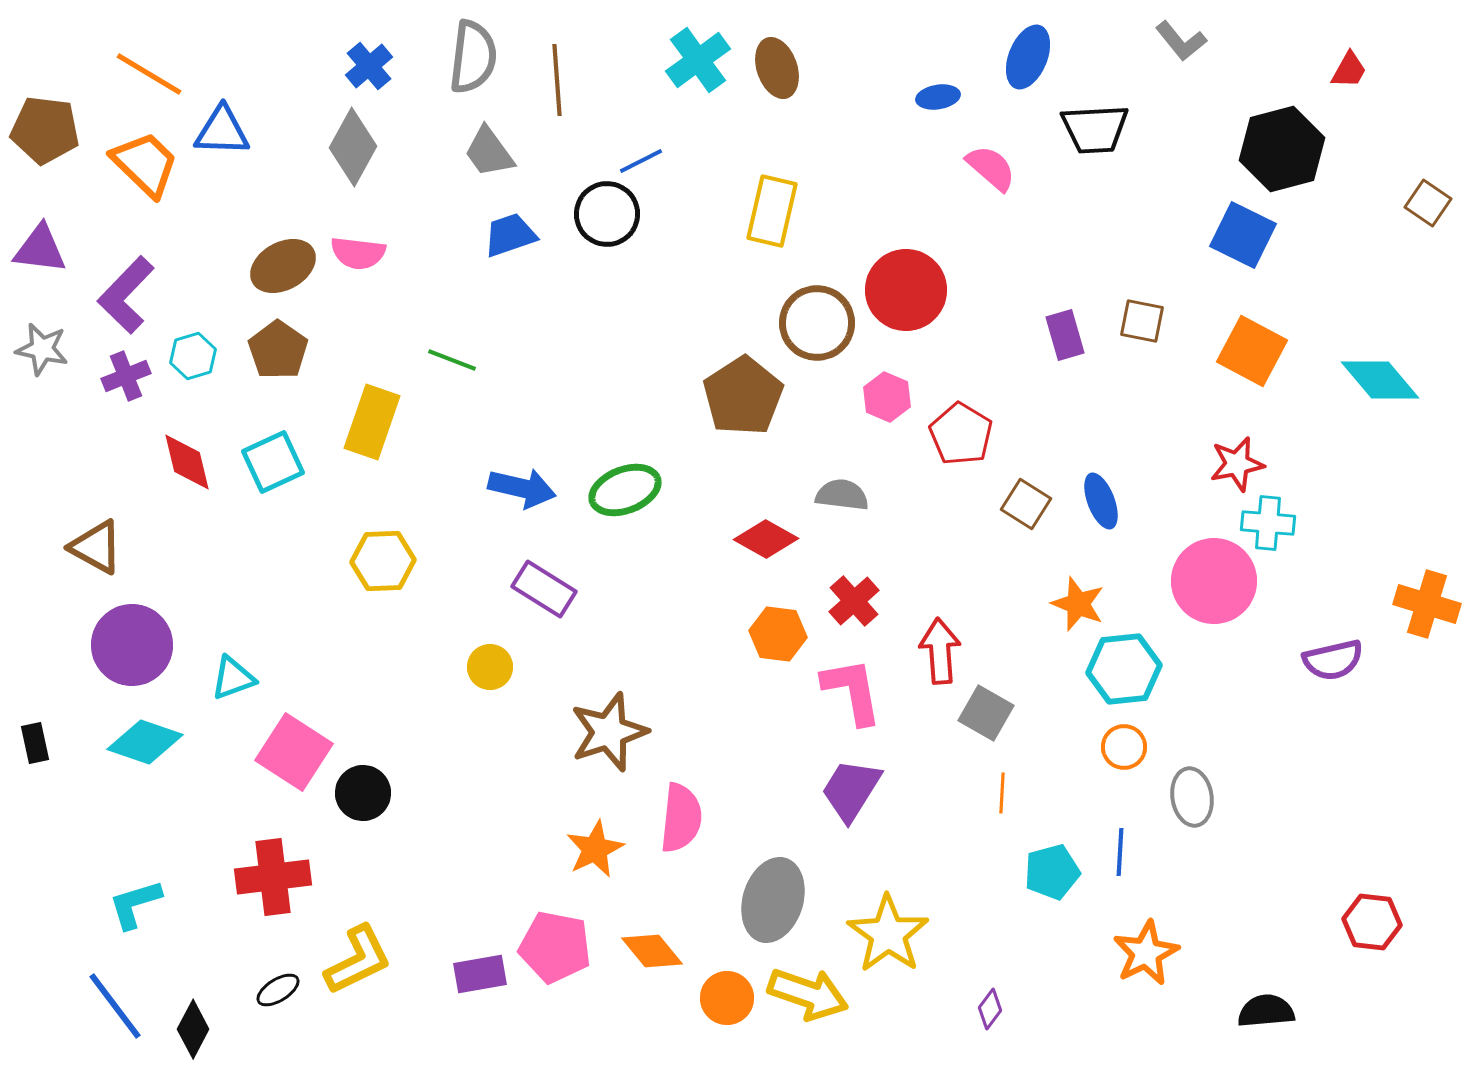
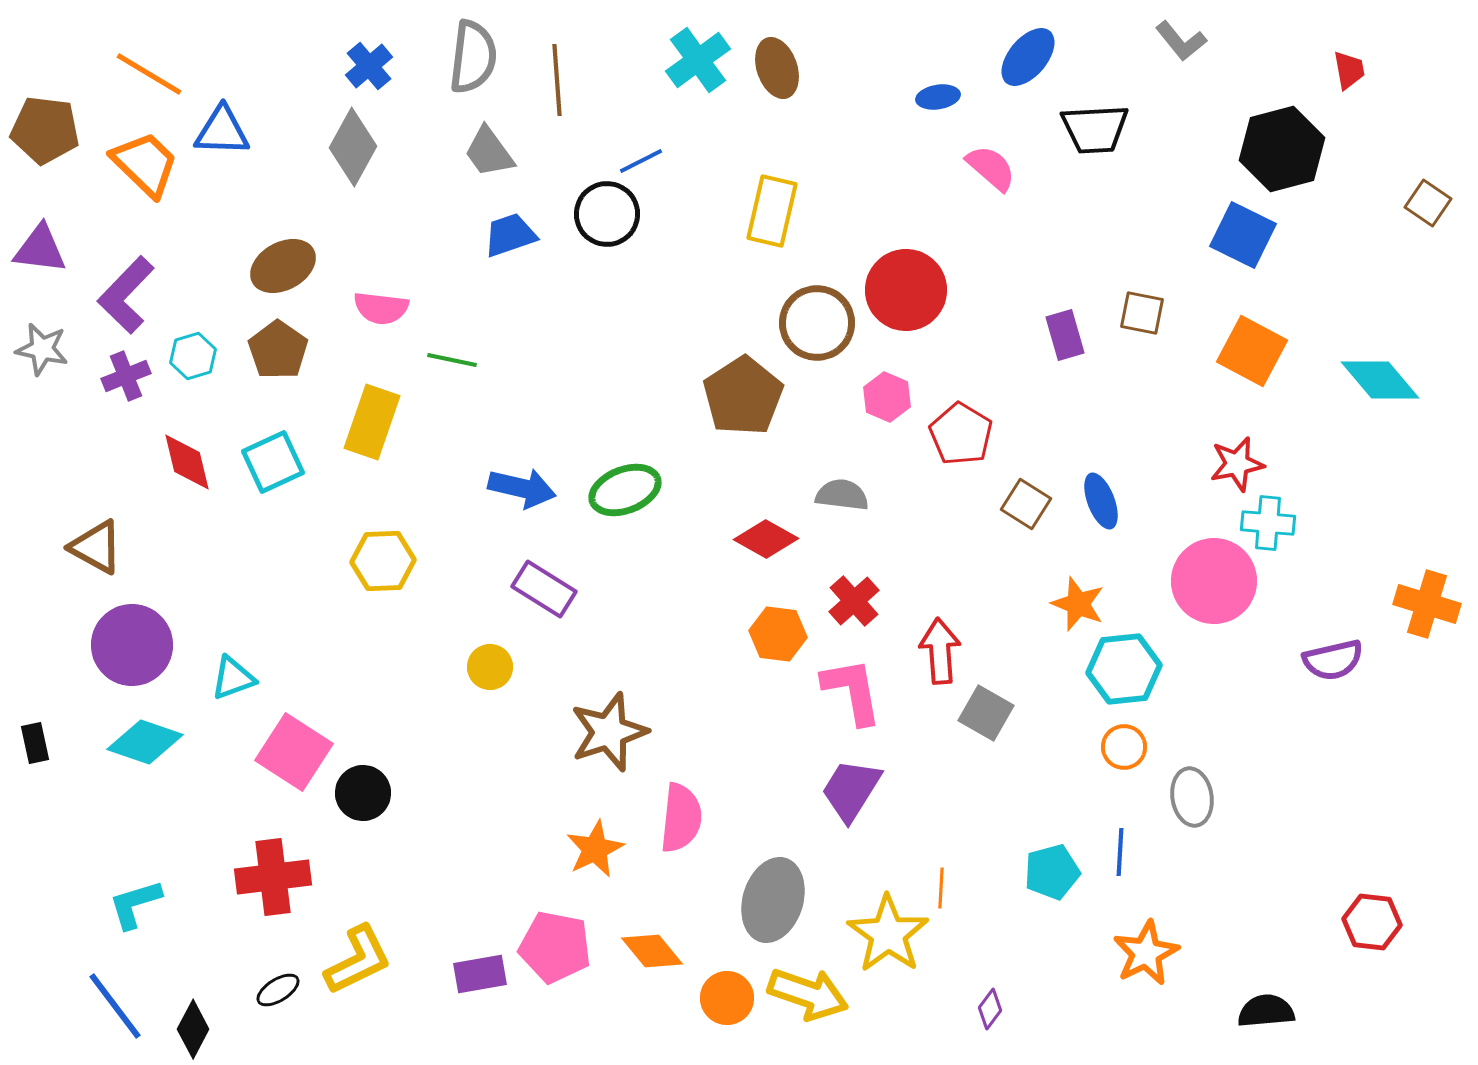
blue ellipse at (1028, 57): rotated 18 degrees clockwise
red trapezoid at (1349, 70): rotated 39 degrees counterclockwise
pink semicircle at (358, 253): moved 23 px right, 55 px down
brown square at (1142, 321): moved 8 px up
green line at (452, 360): rotated 9 degrees counterclockwise
orange line at (1002, 793): moved 61 px left, 95 px down
